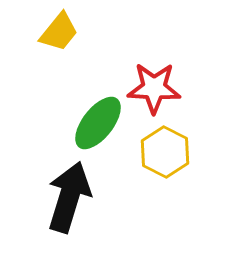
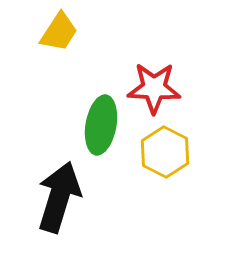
yellow trapezoid: rotated 6 degrees counterclockwise
green ellipse: moved 3 px right, 2 px down; rotated 28 degrees counterclockwise
black arrow: moved 10 px left
